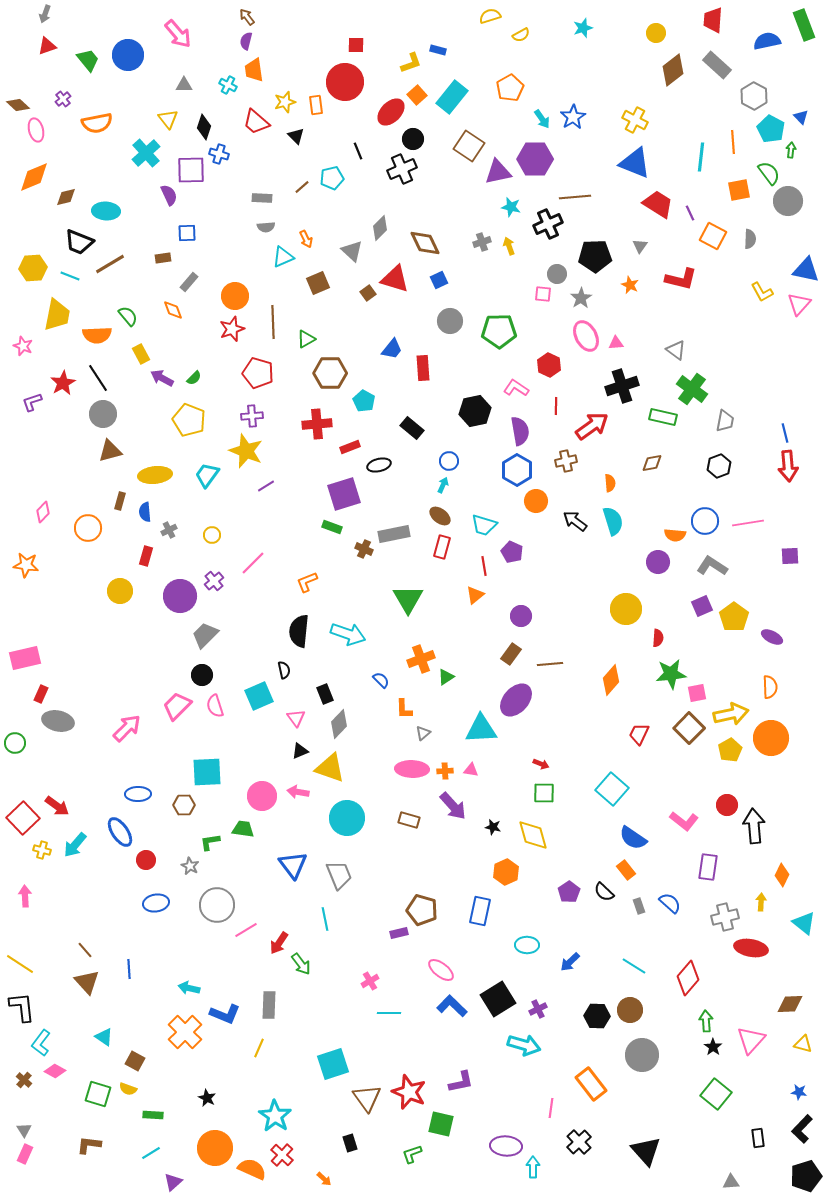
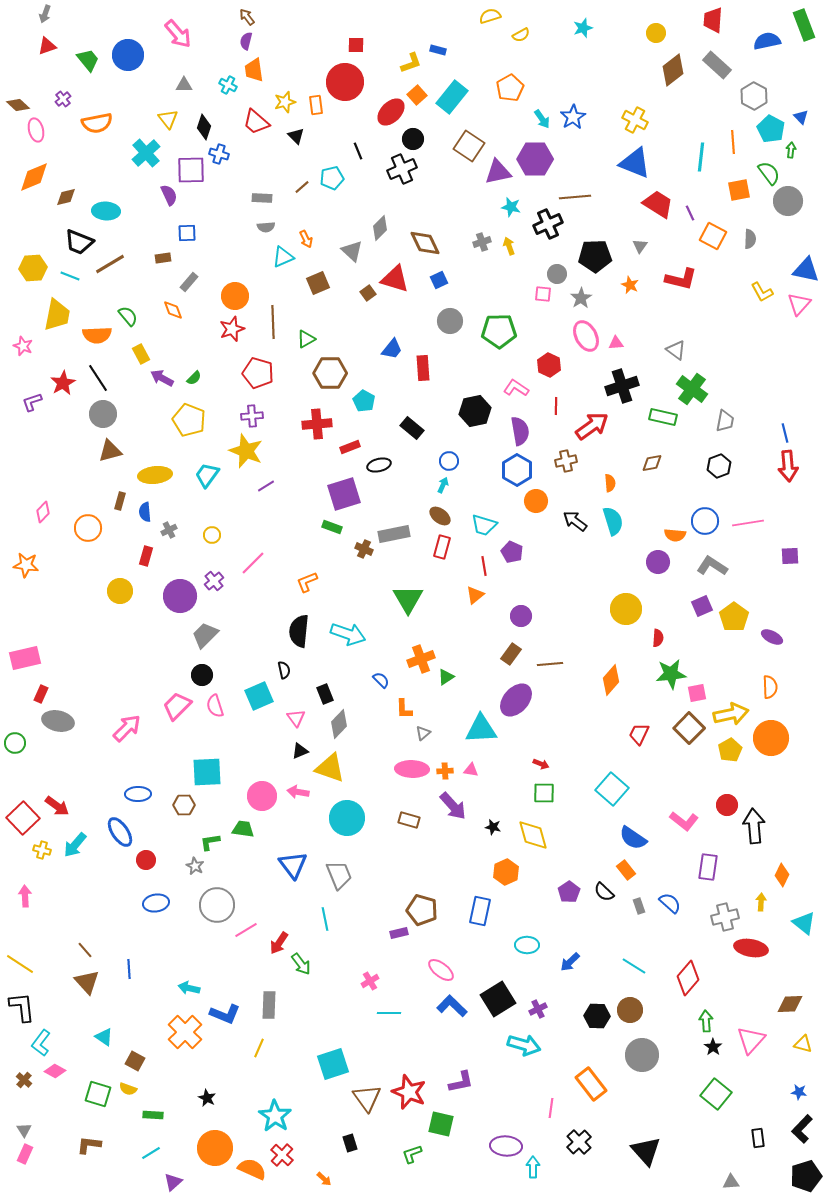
gray star at (190, 866): moved 5 px right
